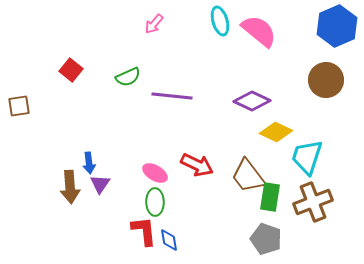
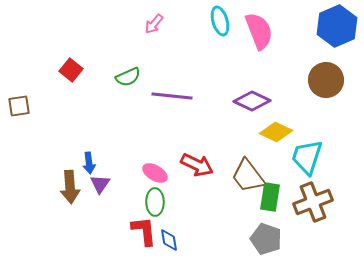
pink semicircle: rotated 30 degrees clockwise
